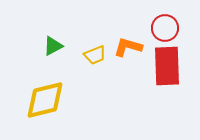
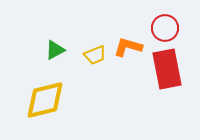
green triangle: moved 2 px right, 4 px down
red rectangle: moved 3 px down; rotated 9 degrees counterclockwise
